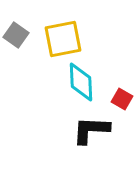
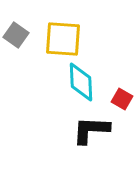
yellow square: rotated 15 degrees clockwise
